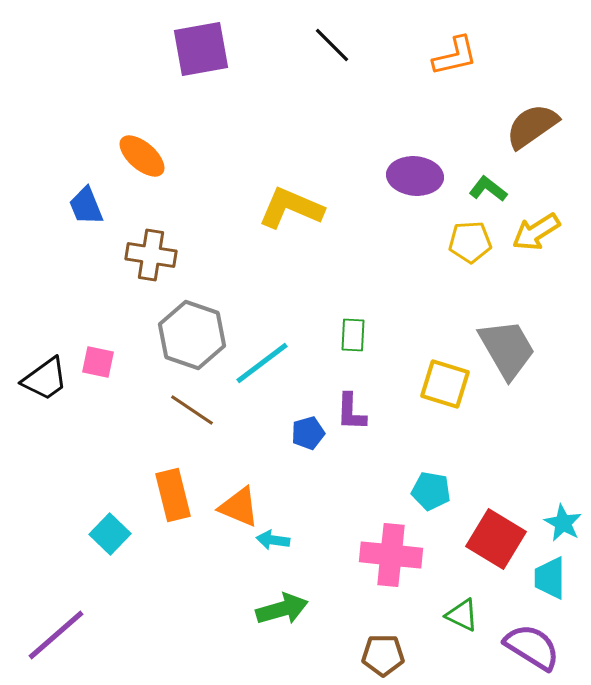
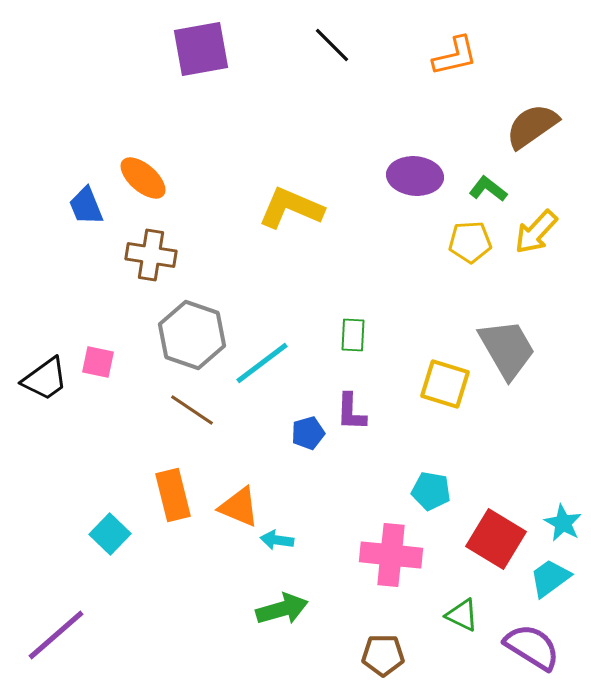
orange ellipse: moved 1 px right, 22 px down
yellow arrow: rotated 15 degrees counterclockwise
cyan arrow: moved 4 px right
cyan trapezoid: rotated 54 degrees clockwise
